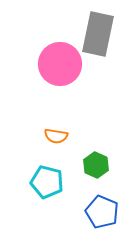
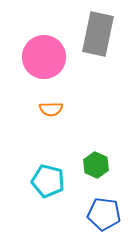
pink circle: moved 16 px left, 7 px up
orange semicircle: moved 5 px left, 27 px up; rotated 10 degrees counterclockwise
cyan pentagon: moved 1 px right, 1 px up
blue pentagon: moved 2 px right, 2 px down; rotated 16 degrees counterclockwise
